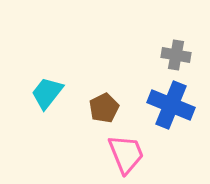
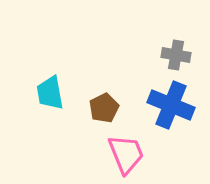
cyan trapezoid: moved 3 px right; rotated 48 degrees counterclockwise
